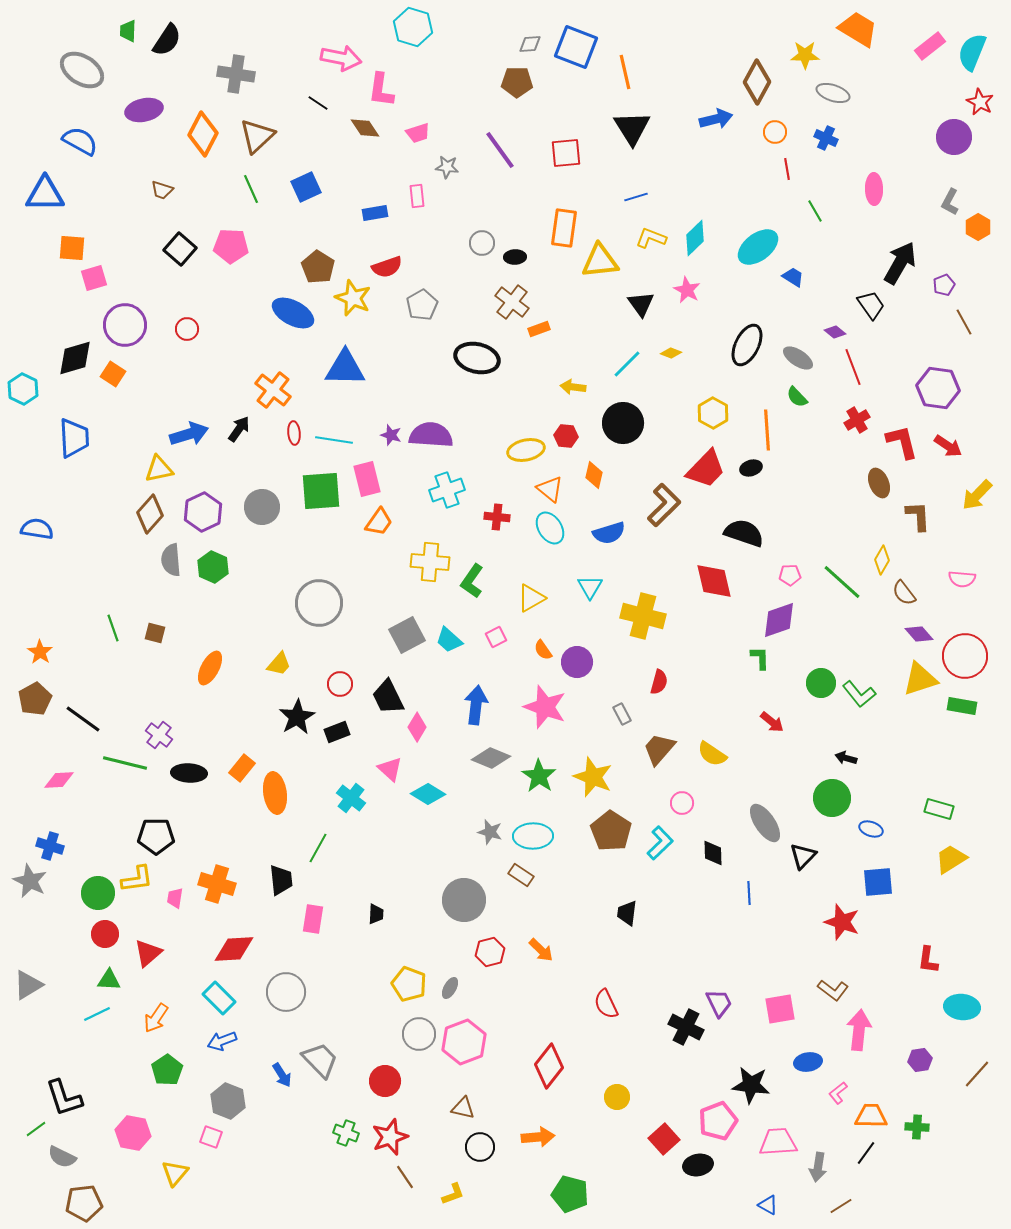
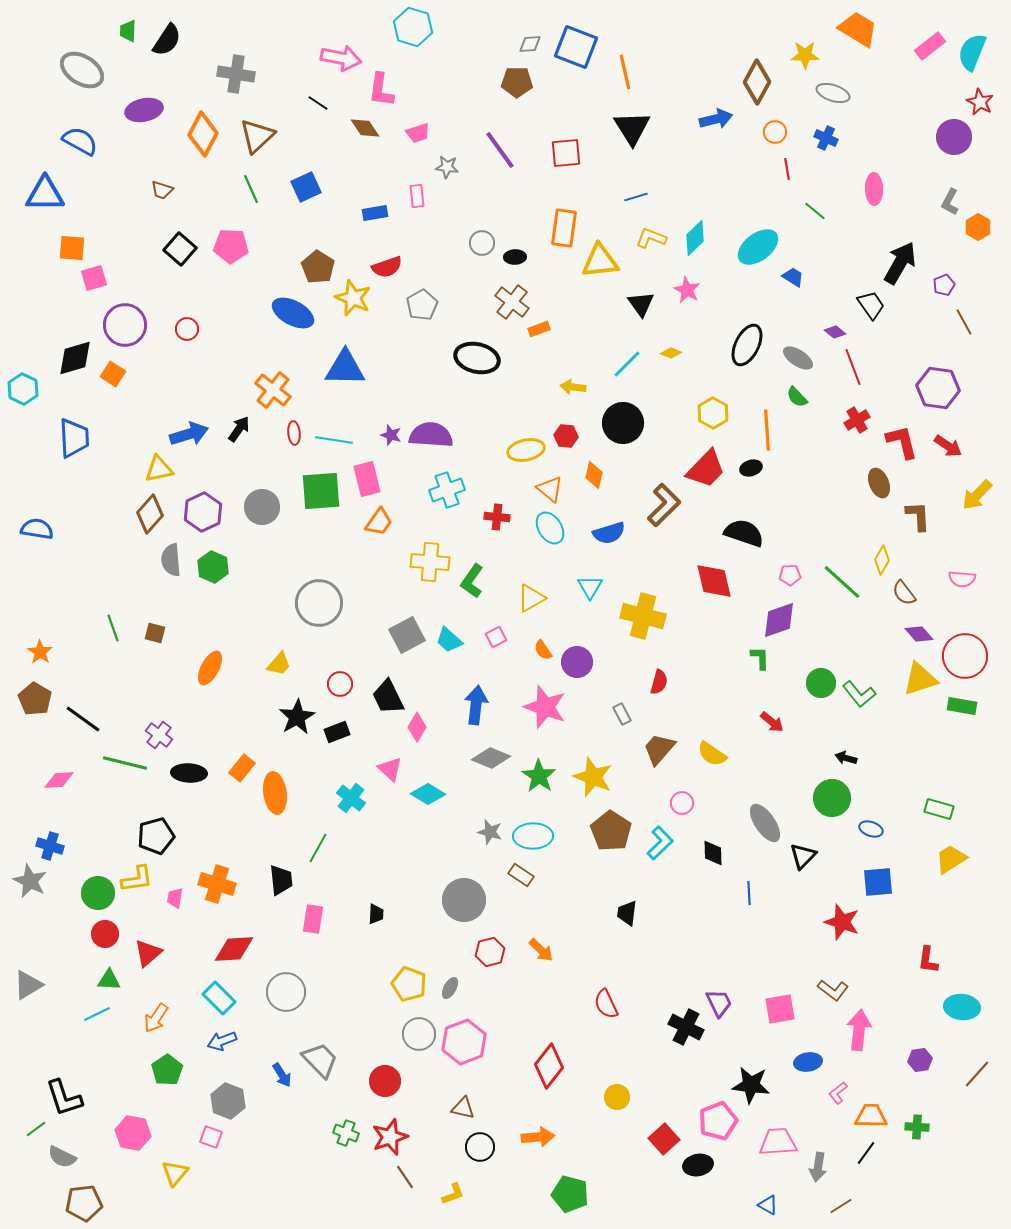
green line at (815, 211): rotated 20 degrees counterclockwise
brown pentagon at (35, 699): rotated 12 degrees counterclockwise
black pentagon at (156, 836): rotated 15 degrees counterclockwise
